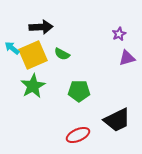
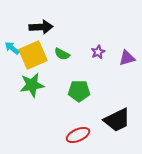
purple star: moved 21 px left, 18 px down
green star: moved 1 px left, 1 px up; rotated 20 degrees clockwise
